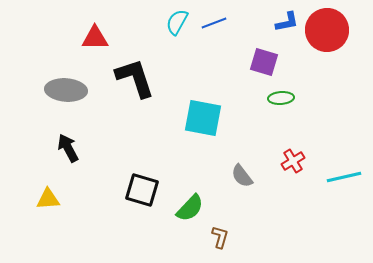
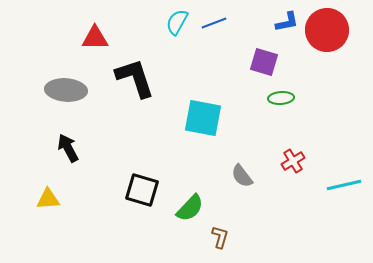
cyan line: moved 8 px down
